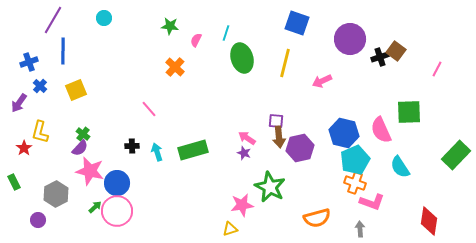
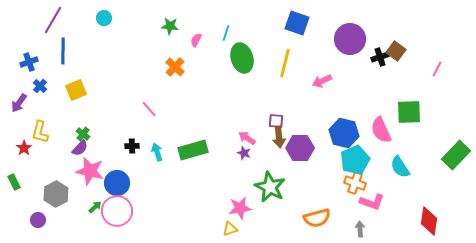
purple hexagon at (300, 148): rotated 12 degrees clockwise
pink star at (242, 205): moved 2 px left, 3 px down
